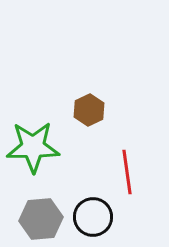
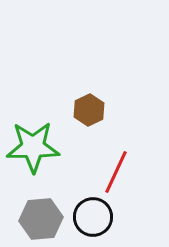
red line: moved 11 px left; rotated 33 degrees clockwise
